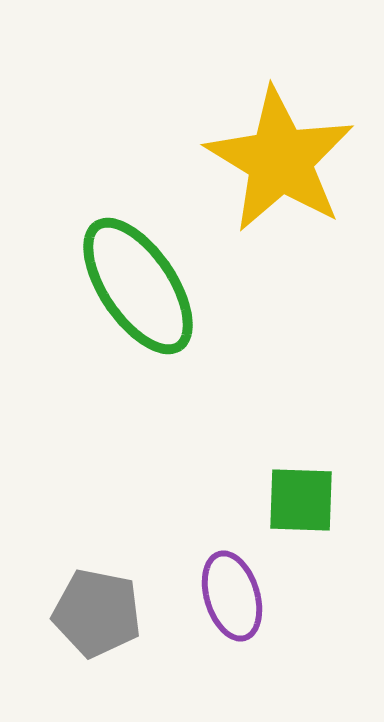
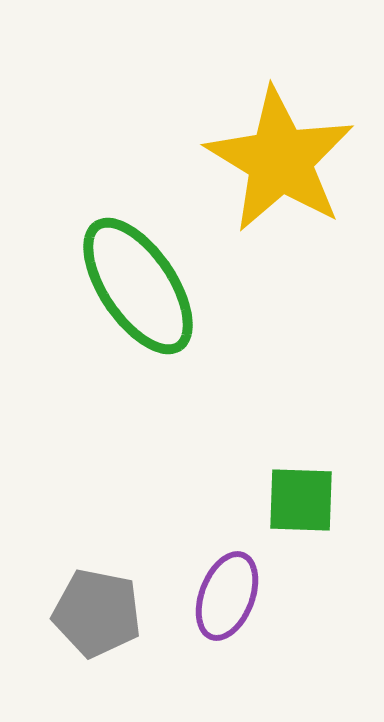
purple ellipse: moved 5 px left; rotated 38 degrees clockwise
